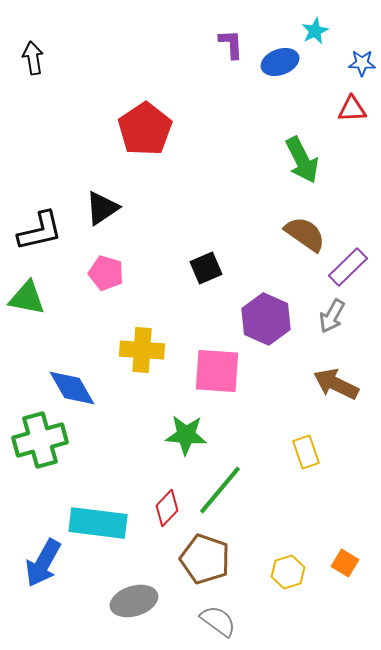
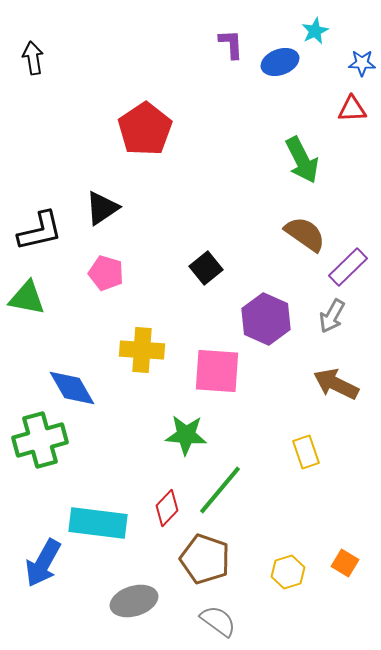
black square: rotated 16 degrees counterclockwise
